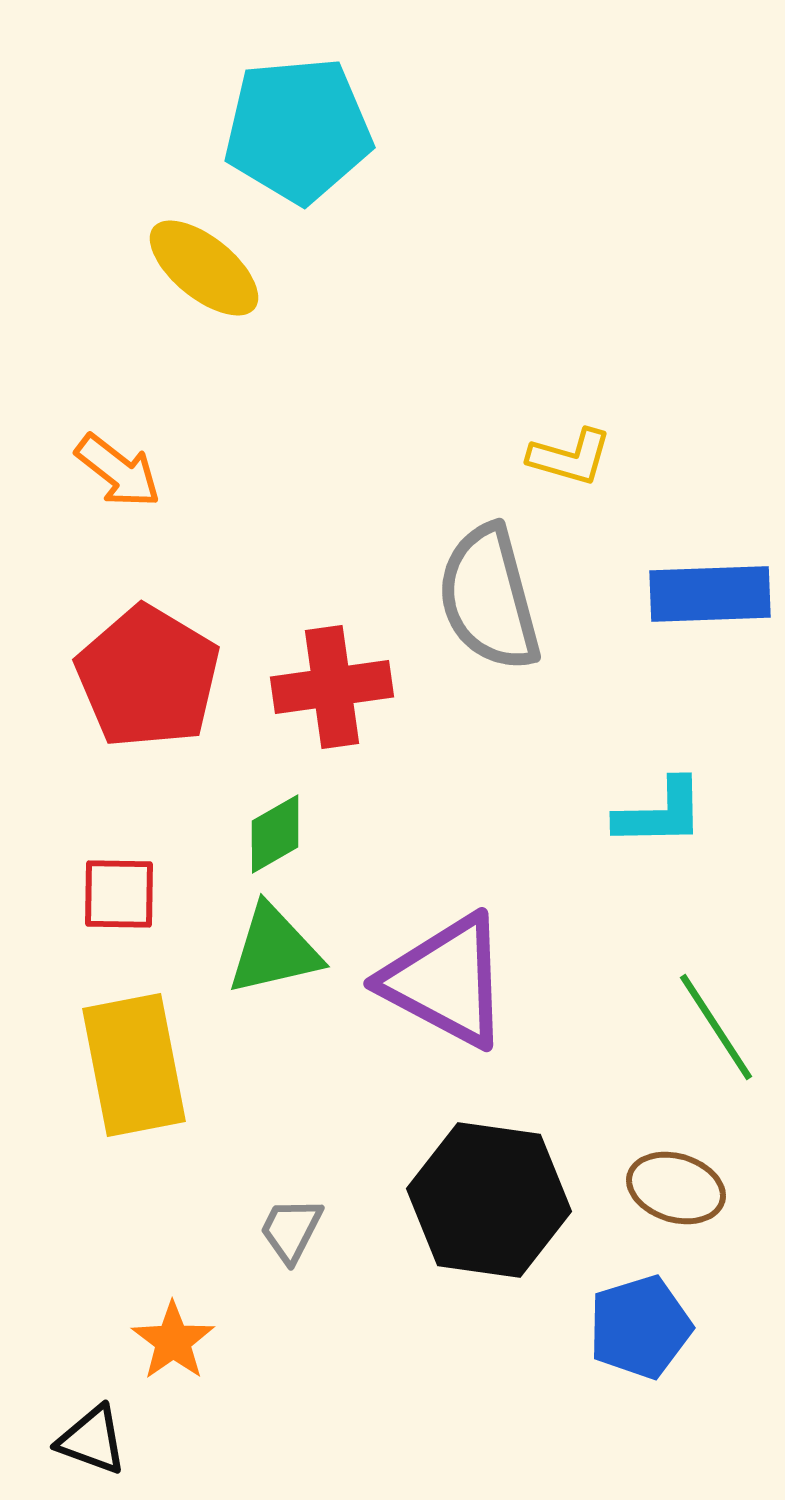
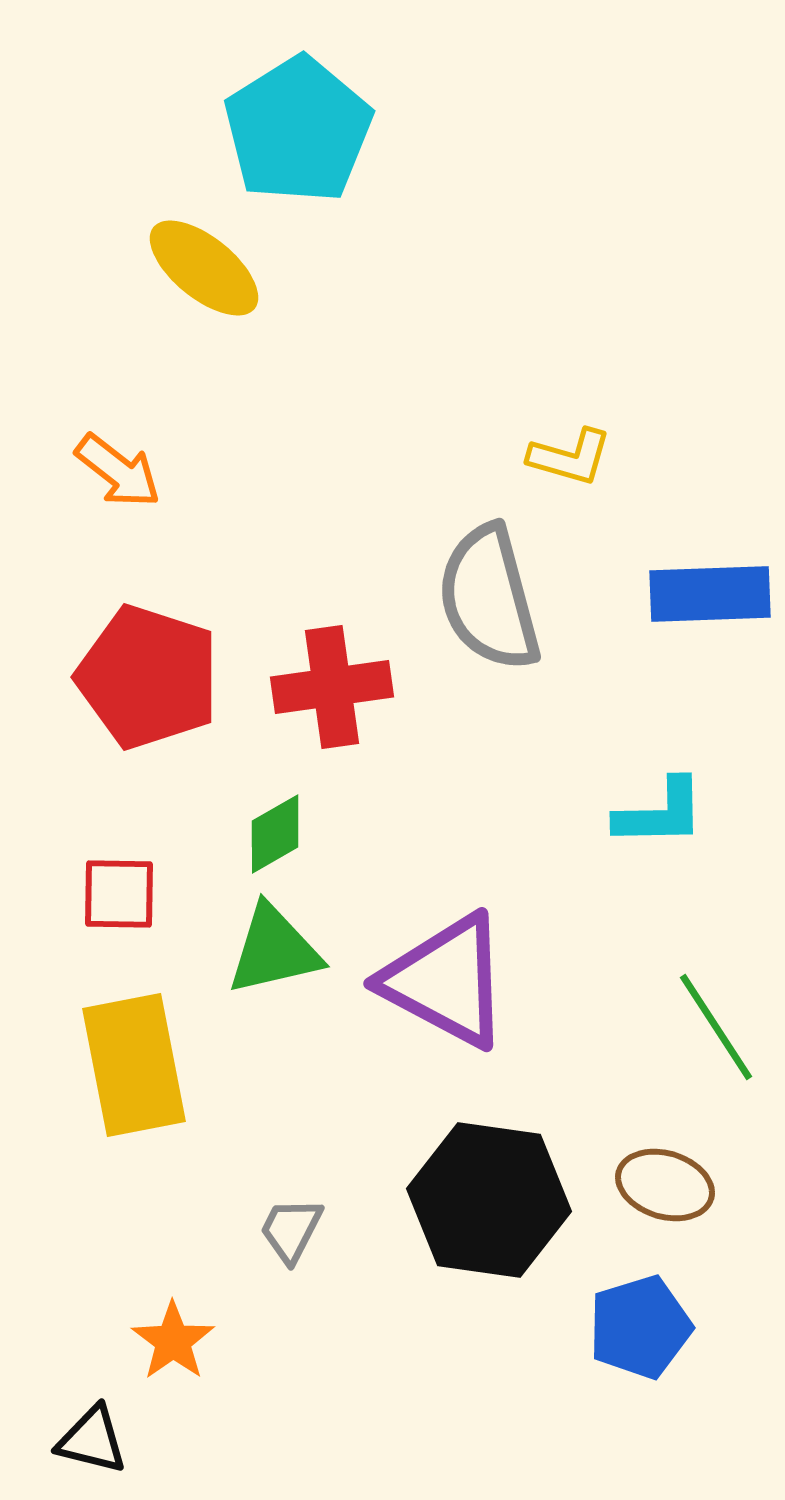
cyan pentagon: rotated 27 degrees counterclockwise
red pentagon: rotated 13 degrees counterclockwise
brown ellipse: moved 11 px left, 3 px up
black triangle: rotated 6 degrees counterclockwise
